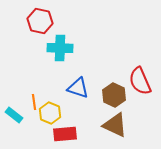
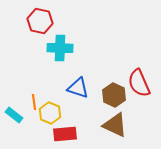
red semicircle: moved 1 px left, 2 px down
